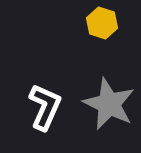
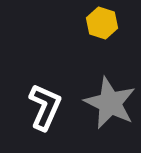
gray star: moved 1 px right, 1 px up
